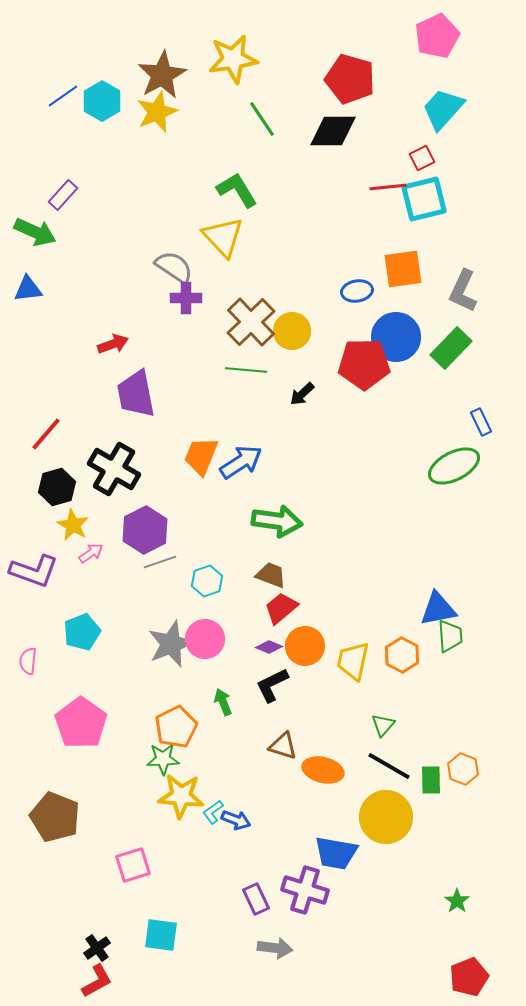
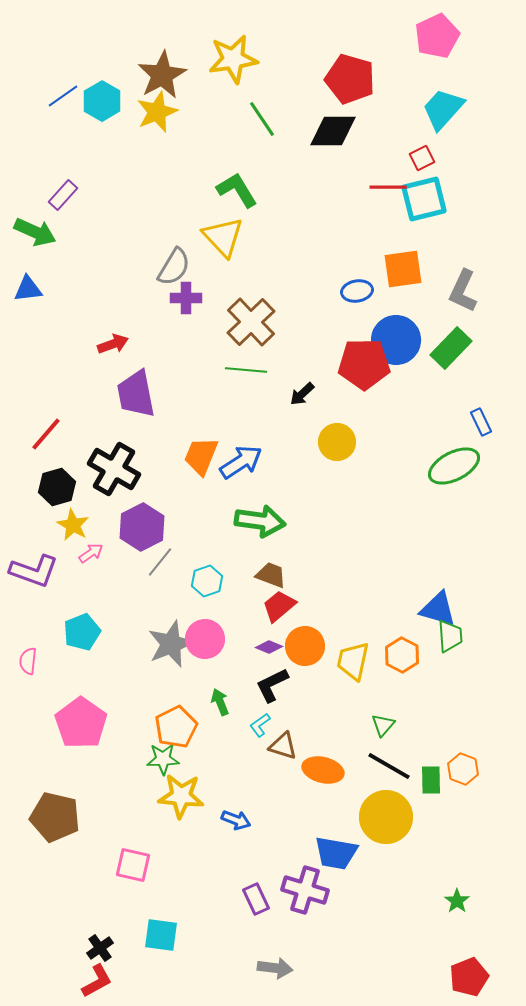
red line at (388, 187): rotated 6 degrees clockwise
gray semicircle at (174, 267): rotated 87 degrees clockwise
yellow circle at (292, 331): moved 45 px right, 111 px down
blue circle at (396, 337): moved 3 px down
green arrow at (277, 521): moved 17 px left
purple hexagon at (145, 530): moved 3 px left, 3 px up
gray line at (160, 562): rotated 32 degrees counterclockwise
red trapezoid at (281, 608): moved 2 px left, 2 px up
blue triangle at (438, 609): rotated 27 degrees clockwise
green arrow at (223, 702): moved 3 px left
cyan L-shape at (213, 812): moved 47 px right, 87 px up
brown pentagon at (55, 817): rotated 9 degrees counterclockwise
pink square at (133, 865): rotated 30 degrees clockwise
black cross at (97, 948): moved 3 px right
gray arrow at (275, 948): moved 20 px down
